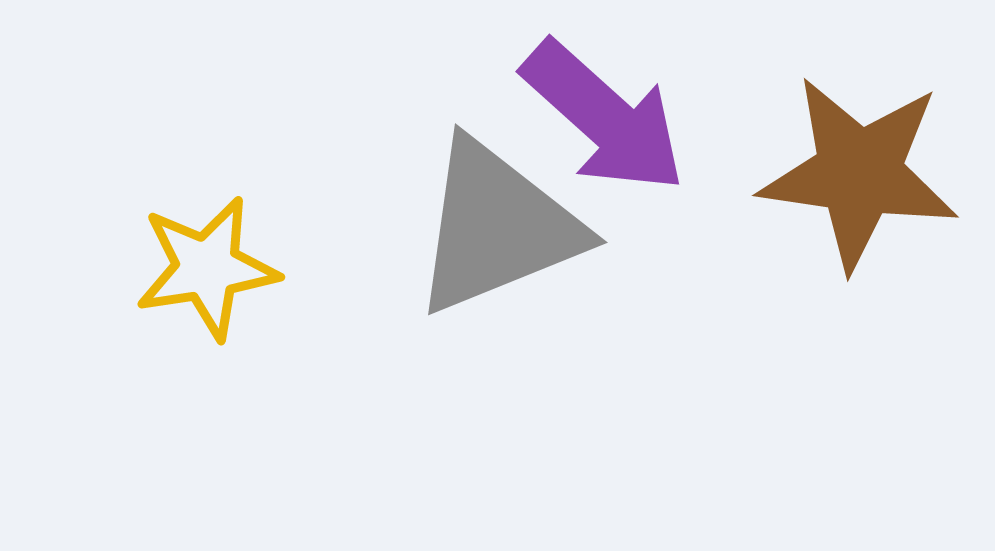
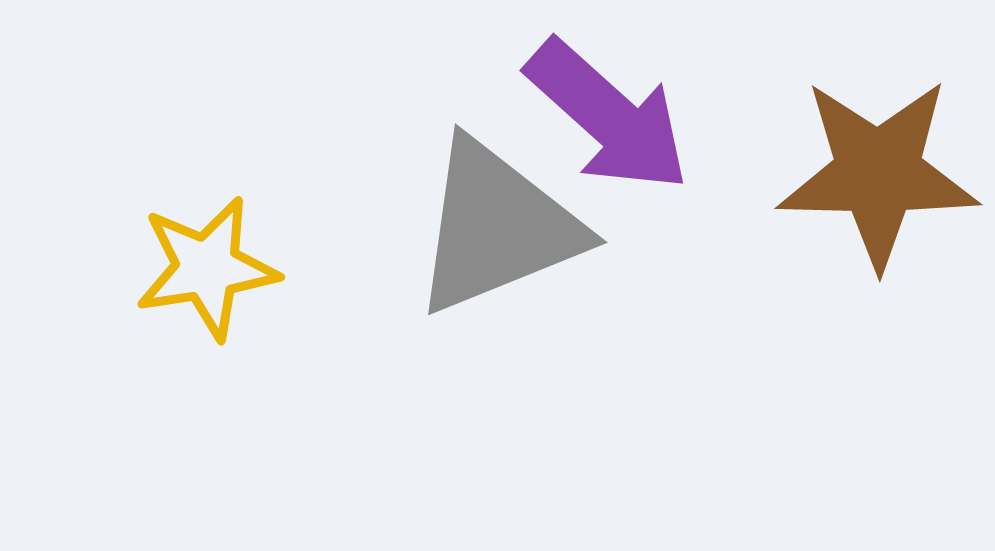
purple arrow: moved 4 px right, 1 px up
brown star: moved 19 px right; rotated 7 degrees counterclockwise
